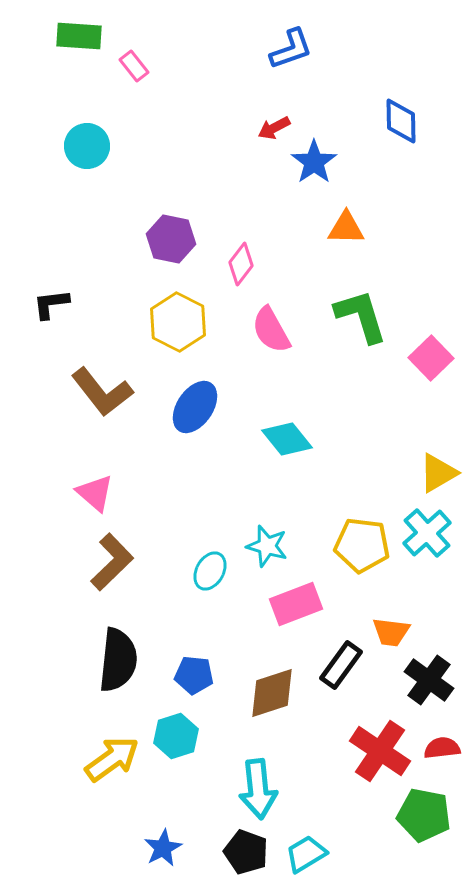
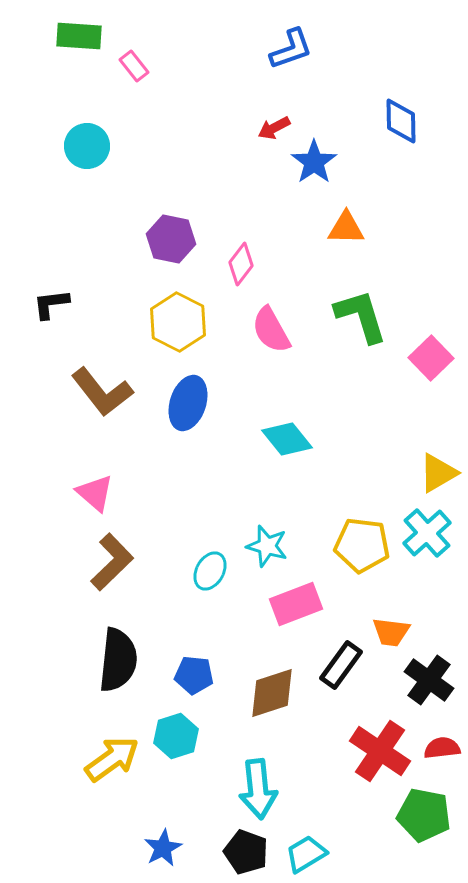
blue ellipse at (195, 407): moved 7 px left, 4 px up; rotated 16 degrees counterclockwise
